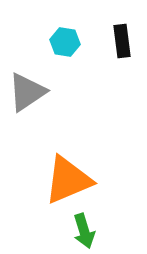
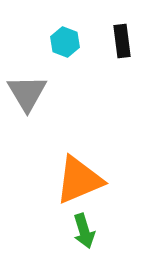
cyan hexagon: rotated 12 degrees clockwise
gray triangle: moved 1 px down; rotated 27 degrees counterclockwise
orange triangle: moved 11 px right
